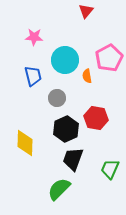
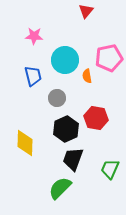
pink star: moved 1 px up
pink pentagon: rotated 16 degrees clockwise
green semicircle: moved 1 px right, 1 px up
